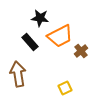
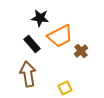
black rectangle: moved 2 px right, 2 px down
brown arrow: moved 10 px right
